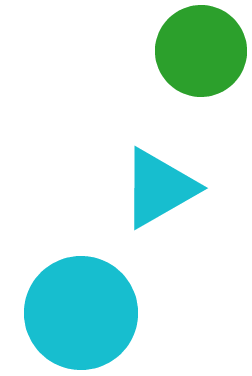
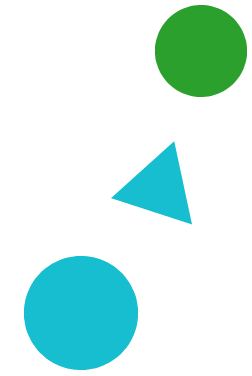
cyan triangle: rotated 48 degrees clockwise
